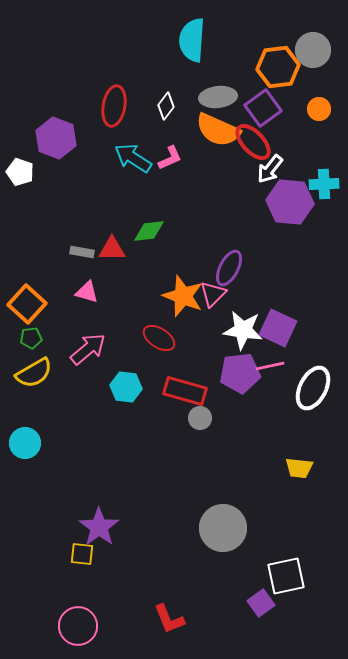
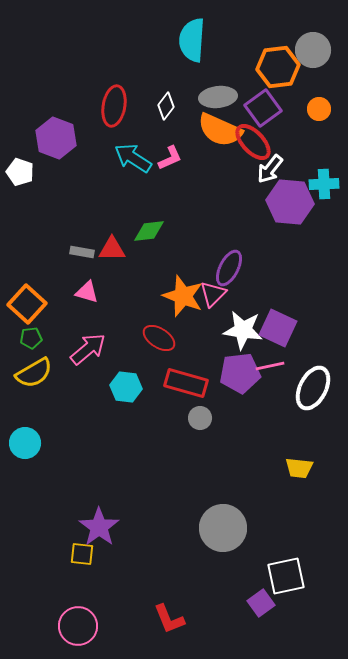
orange semicircle at (218, 130): moved 2 px right
red rectangle at (185, 391): moved 1 px right, 8 px up
